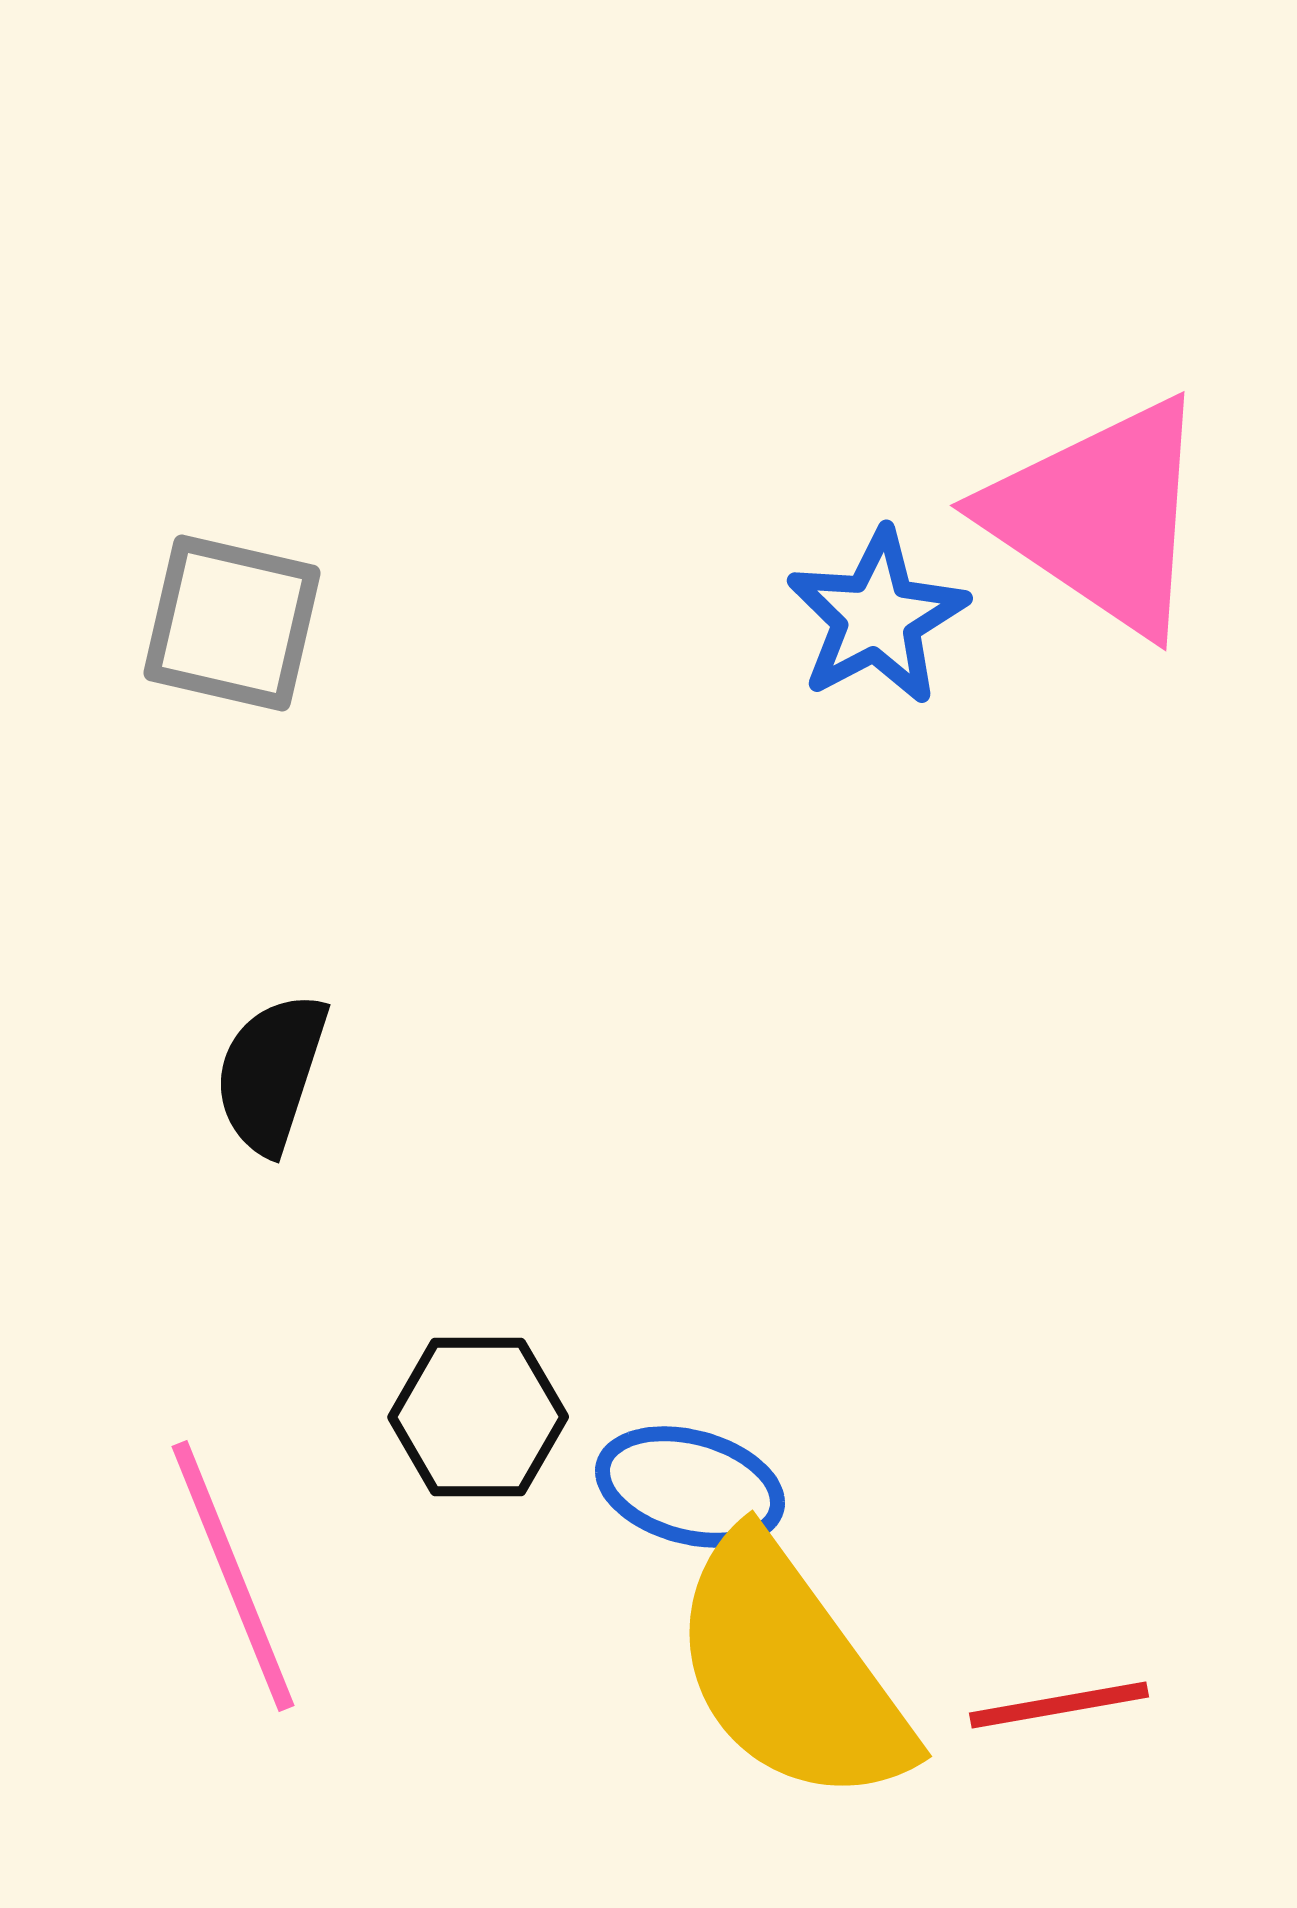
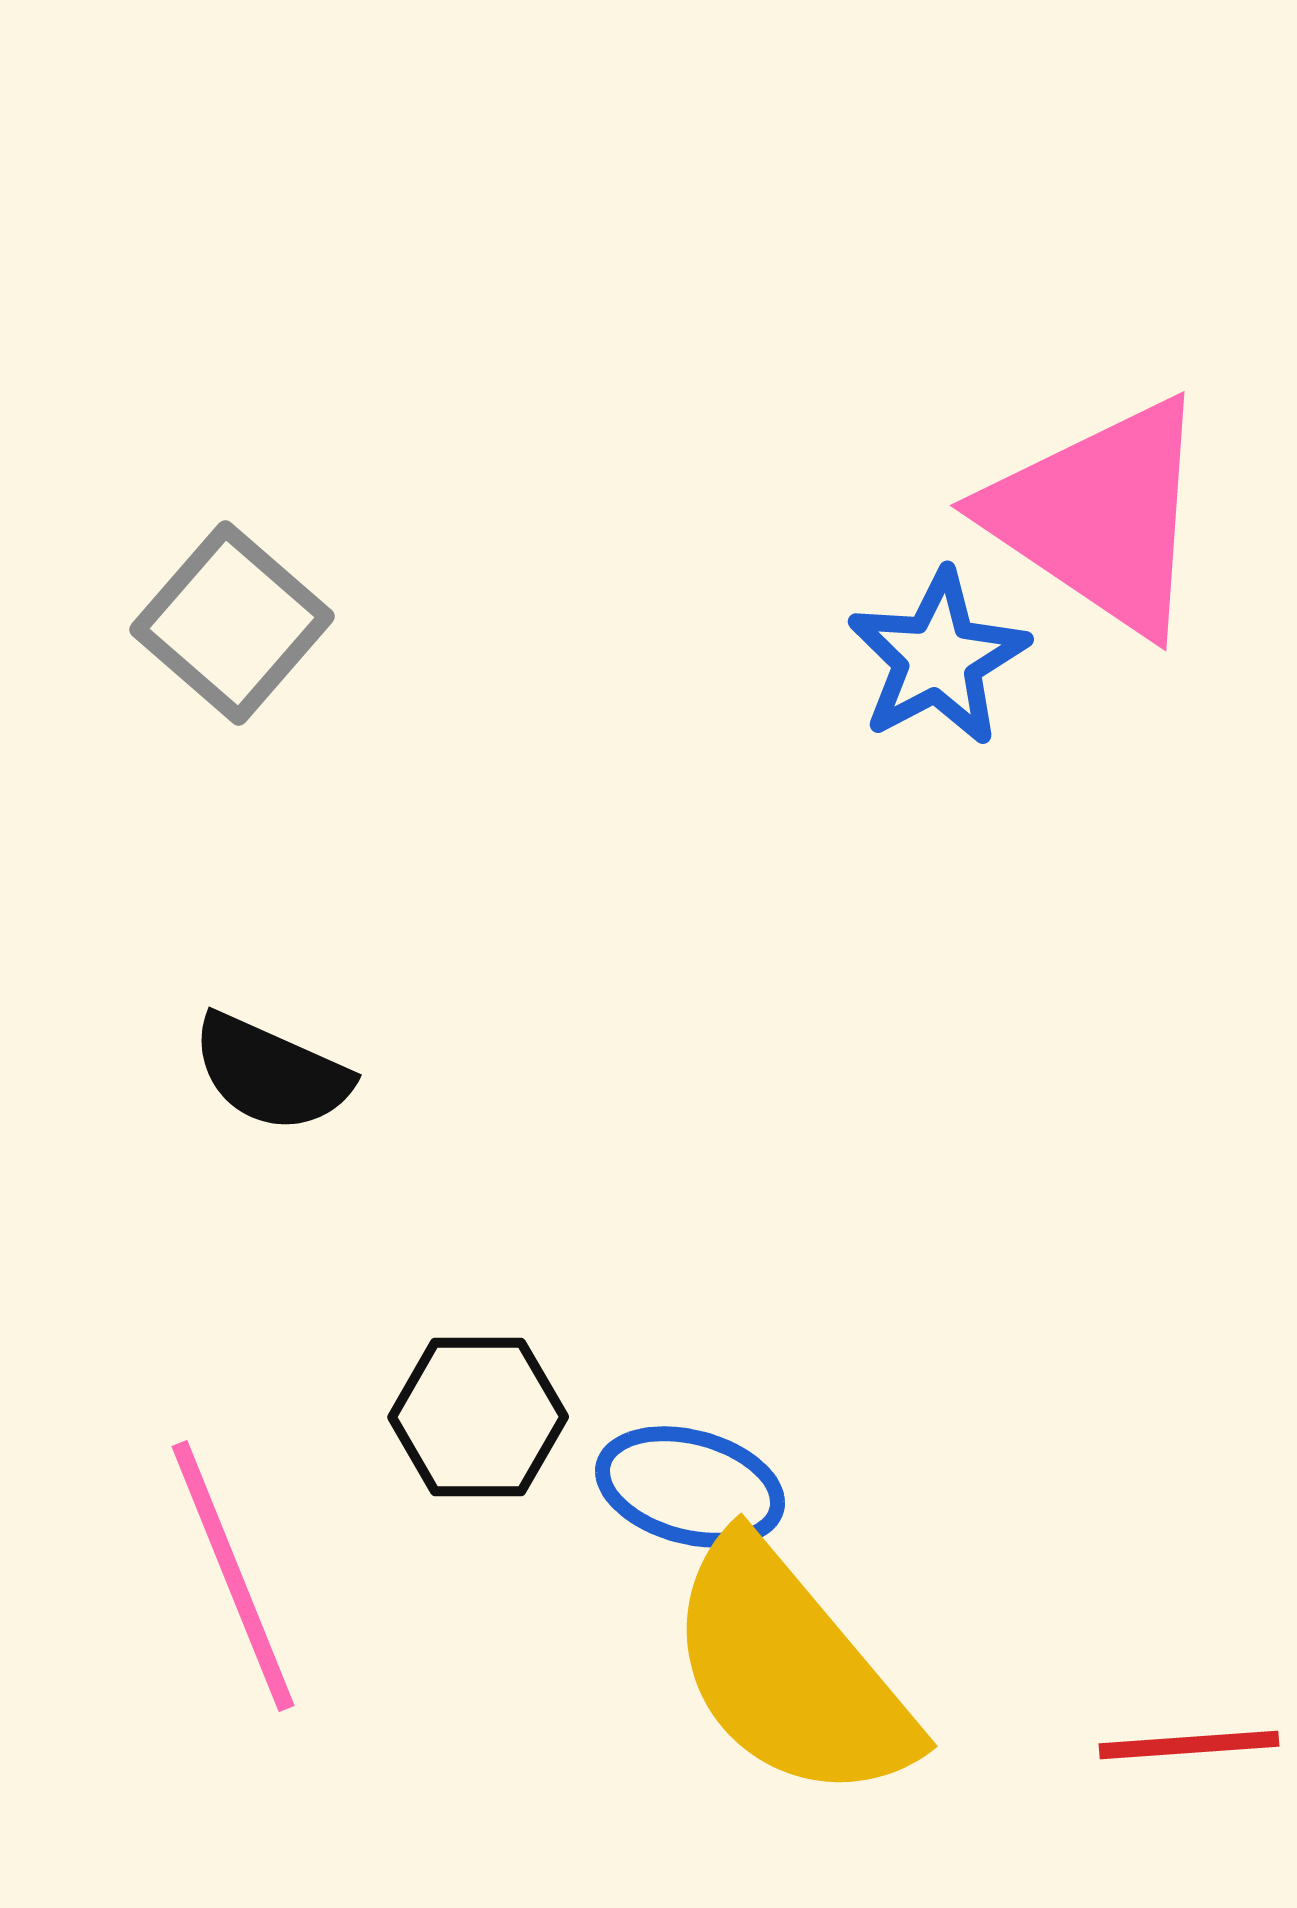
blue star: moved 61 px right, 41 px down
gray square: rotated 28 degrees clockwise
black semicircle: rotated 84 degrees counterclockwise
yellow semicircle: rotated 4 degrees counterclockwise
red line: moved 130 px right, 40 px down; rotated 6 degrees clockwise
